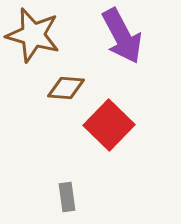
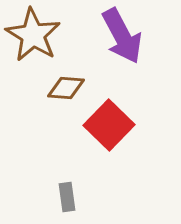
brown star: rotated 16 degrees clockwise
